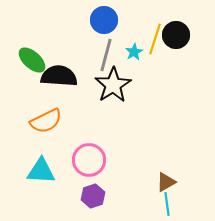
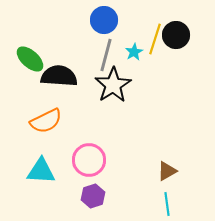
green ellipse: moved 2 px left, 1 px up
brown triangle: moved 1 px right, 11 px up
